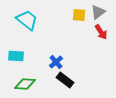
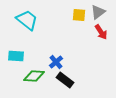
green diamond: moved 9 px right, 8 px up
